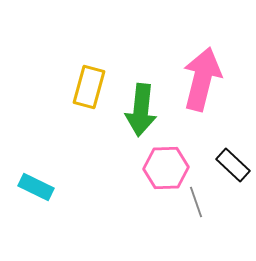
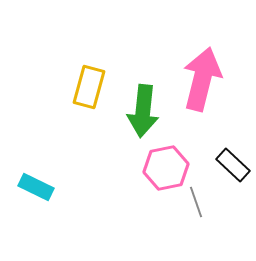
green arrow: moved 2 px right, 1 px down
pink hexagon: rotated 9 degrees counterclockwise
